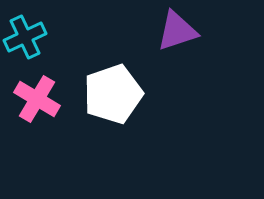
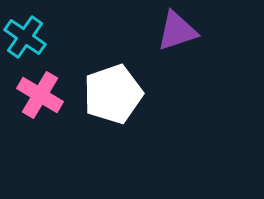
cyan cross: rotated 30 degrees counterclockwise
pink cross: moved 3 px right, 4 px up
